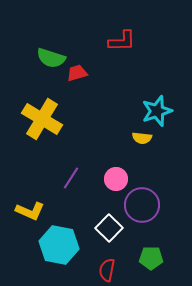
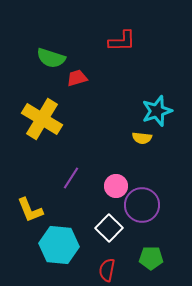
red trapezoid: moved 5 px down
pink circle: moved 7 px down
yellow L-shape: moved 1 px up; rotated 44 degrees clockwise
cyan hexagon: rotated 6 degrees counterclockwise
